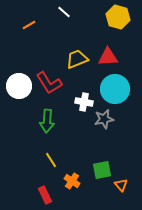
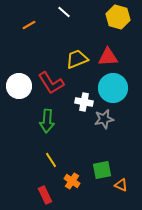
red L-shape: moved 2 px right
cyan circle: moved 2 px left, 1 px up
orange triangle: rotated 24 degrees counterclockwise
